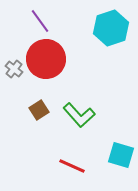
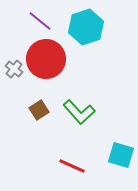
purple line: rotated 15 degrees counterclockwise
cyan hexagon: moved 25 px left, 1 px up
green L-shape: moved 3 px up
